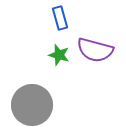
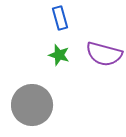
purple semicircle: moved 9 px right, 4 px down
